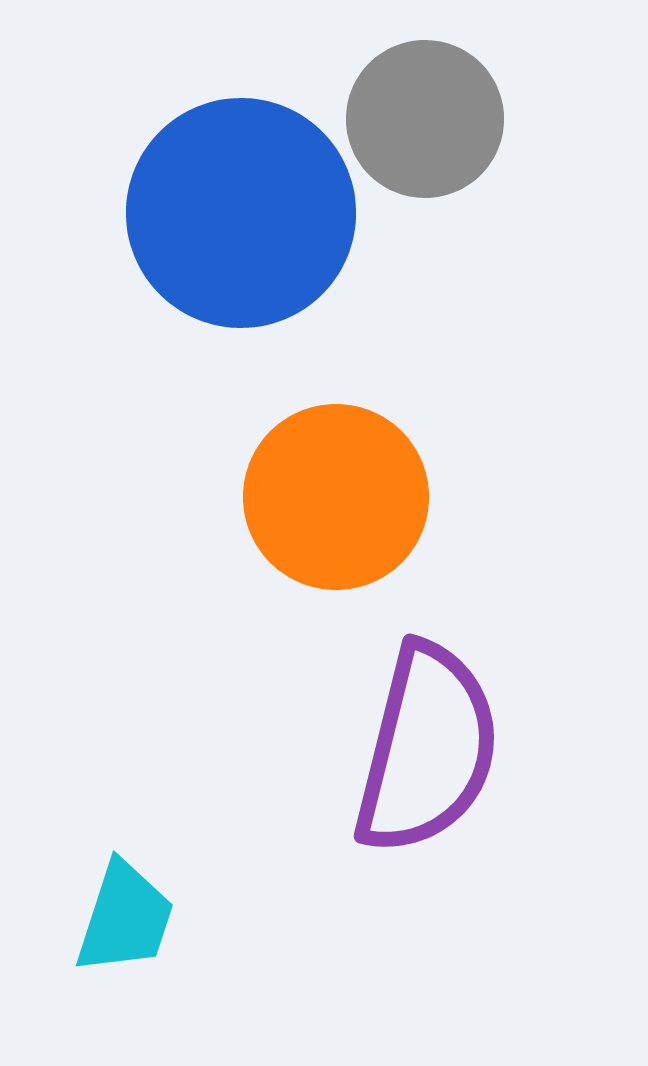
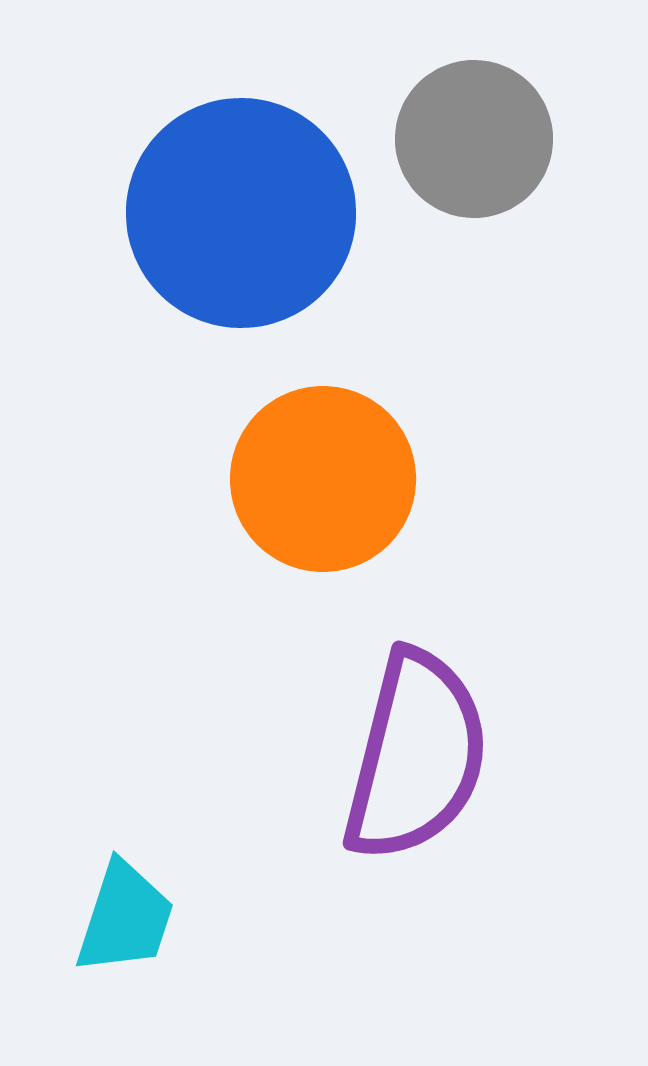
gray circle: moved 49 px right, 20 px down
orange circle: moved 13 px left, 18 px up
purple semicircle: moved 11 px left, 7 px down
